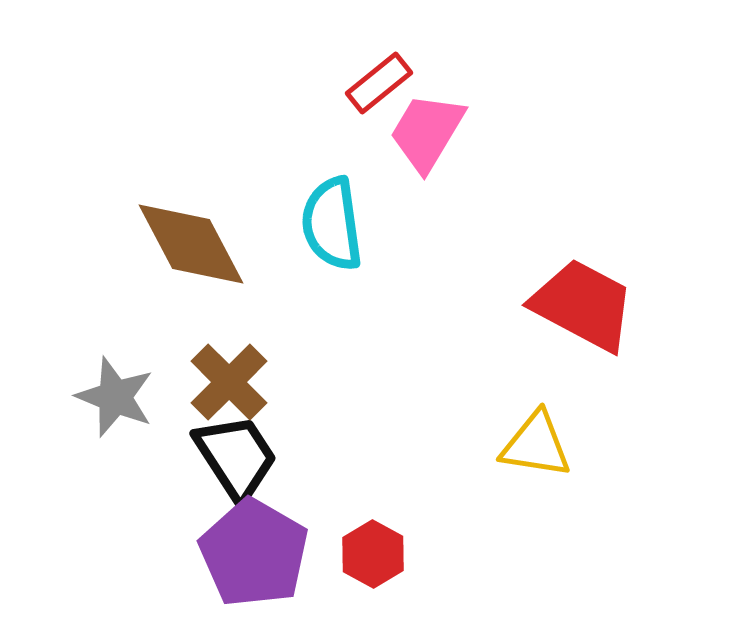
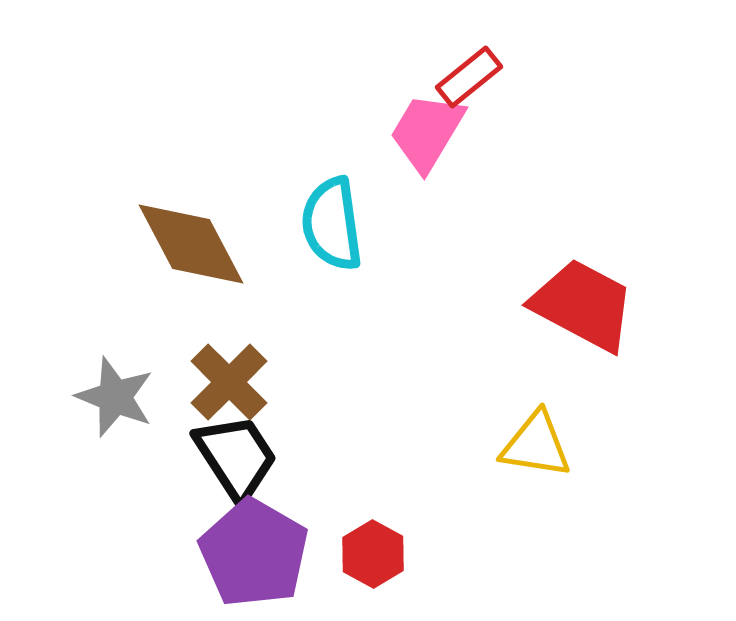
red rectangle: moved 90 px right, 6 px up
